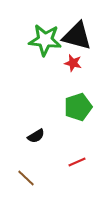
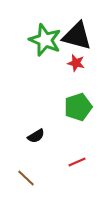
green star: rotated 16 degrees clockwise
red star: moved 3 px right
